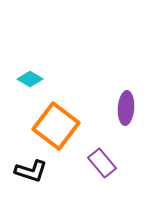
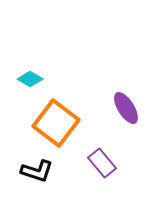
purple ellipse: rotated 36 degrees counterclockwise
orange square: moved 3 px up
black L-shape: moved 6 px right
